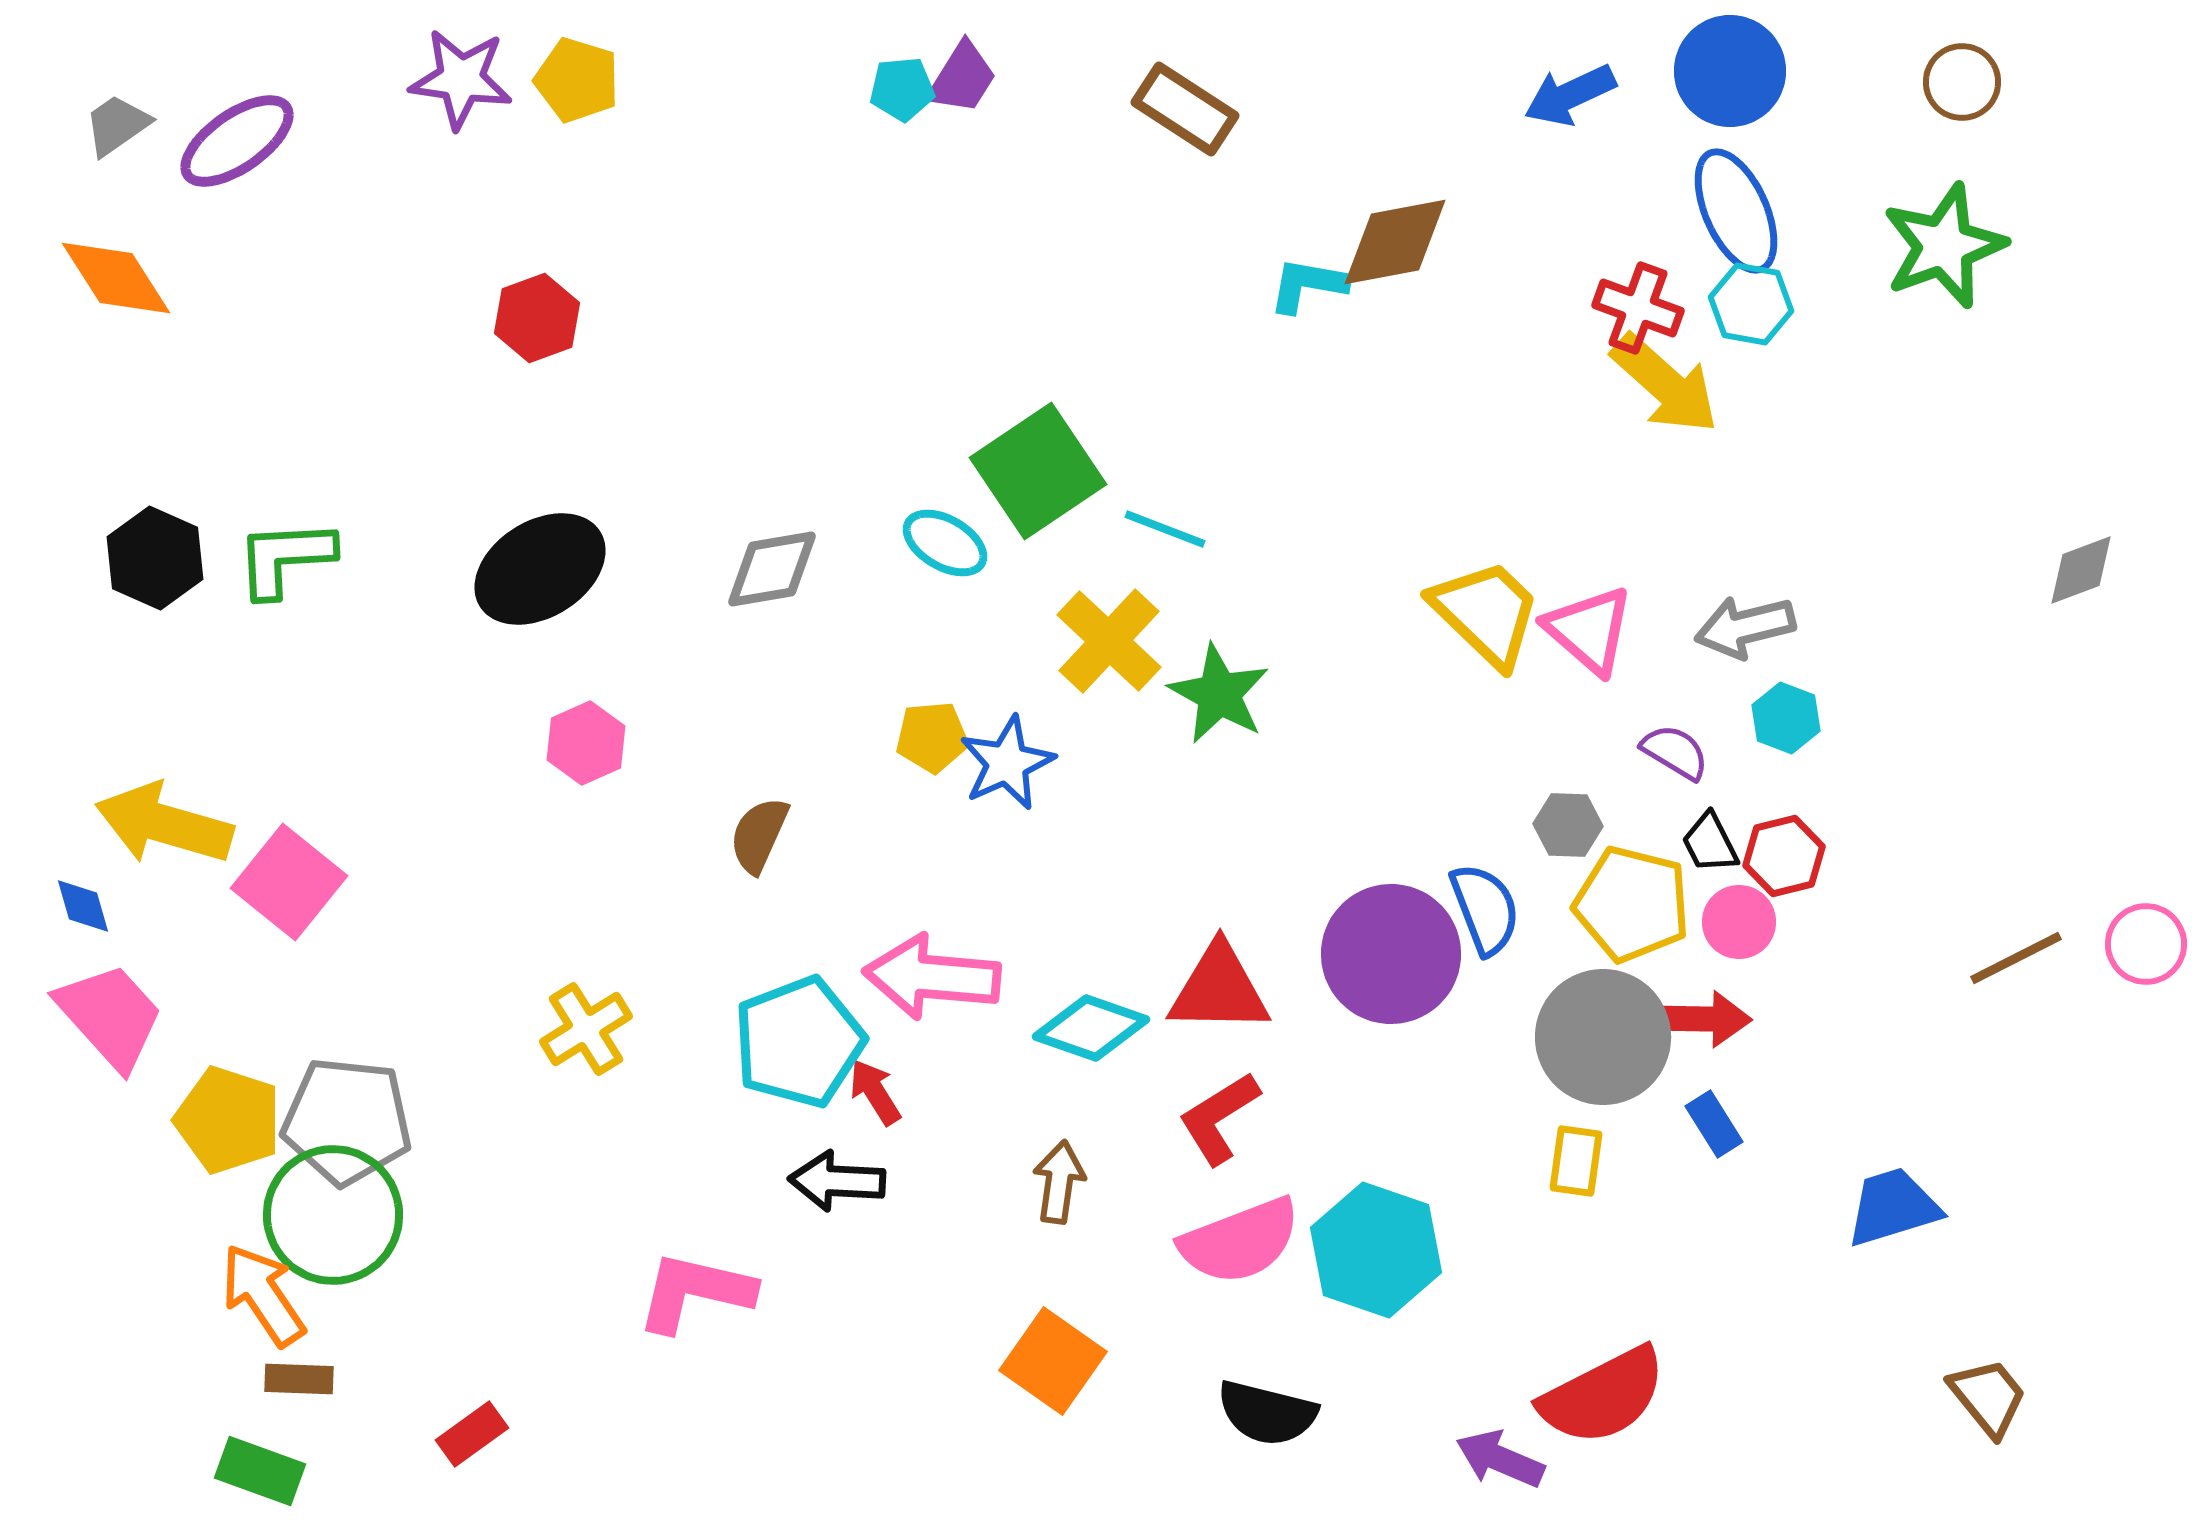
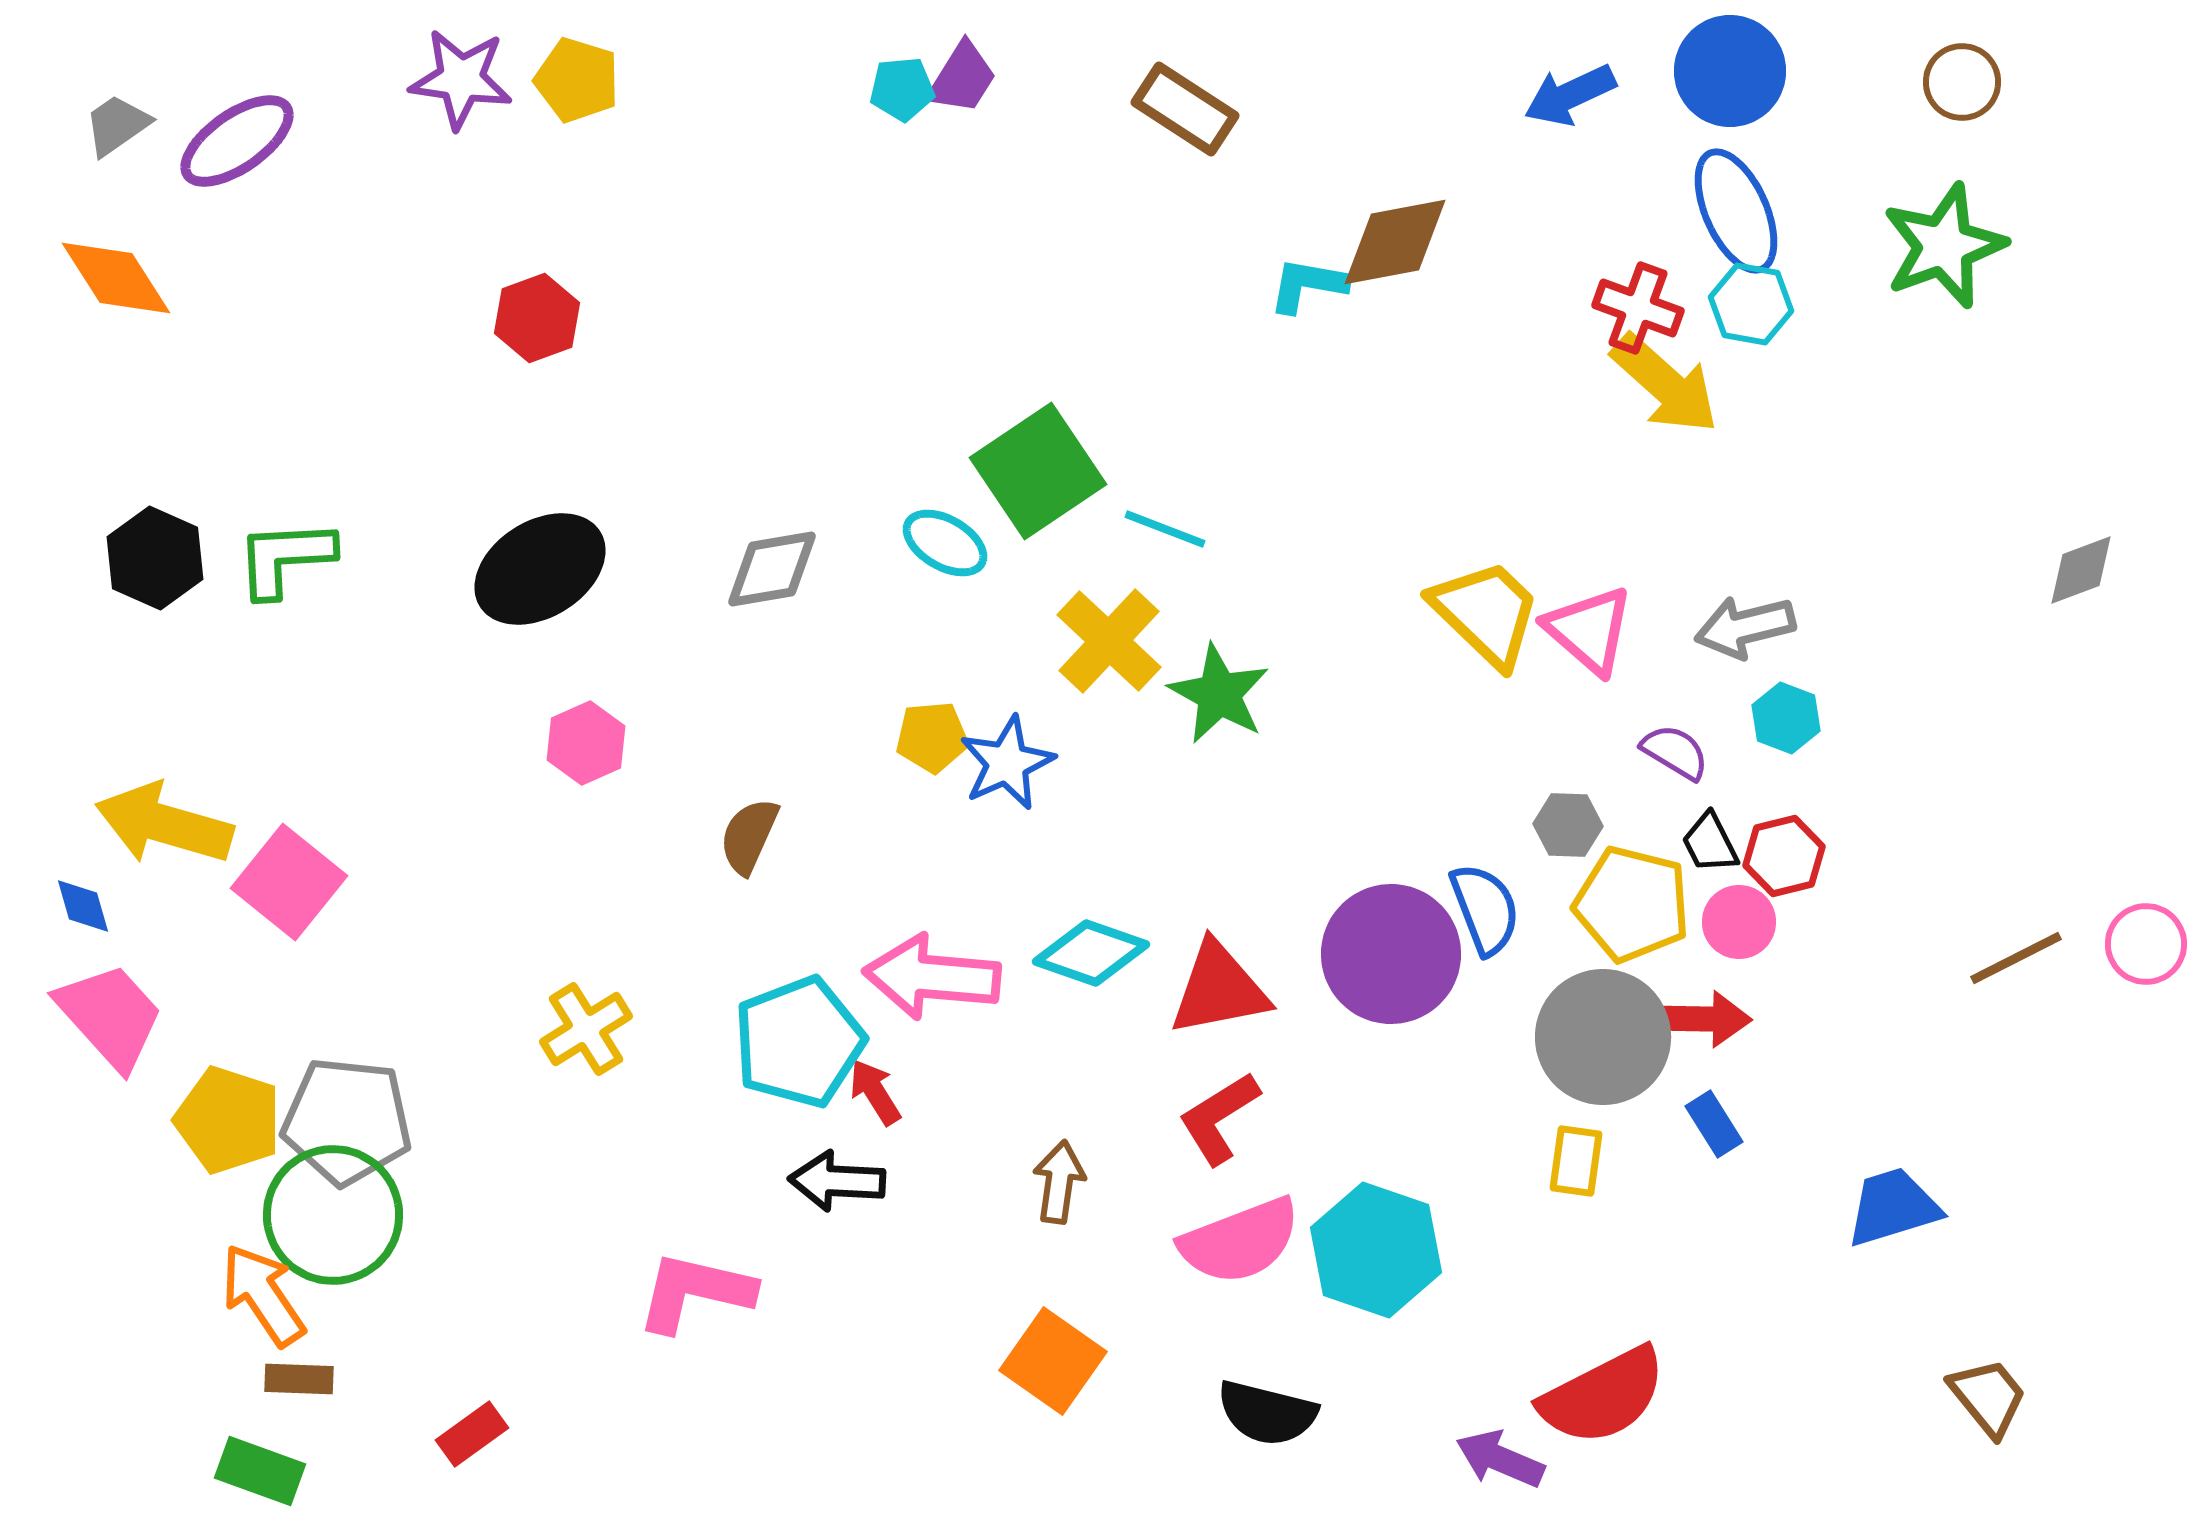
brown semicircle at (759, 835): moved 10 px left, 1 px down
red triangle at (1219, 989): rotated 12 degrees counterclockwise
cyan diamond at (1091, 1028): moved 75 px up
